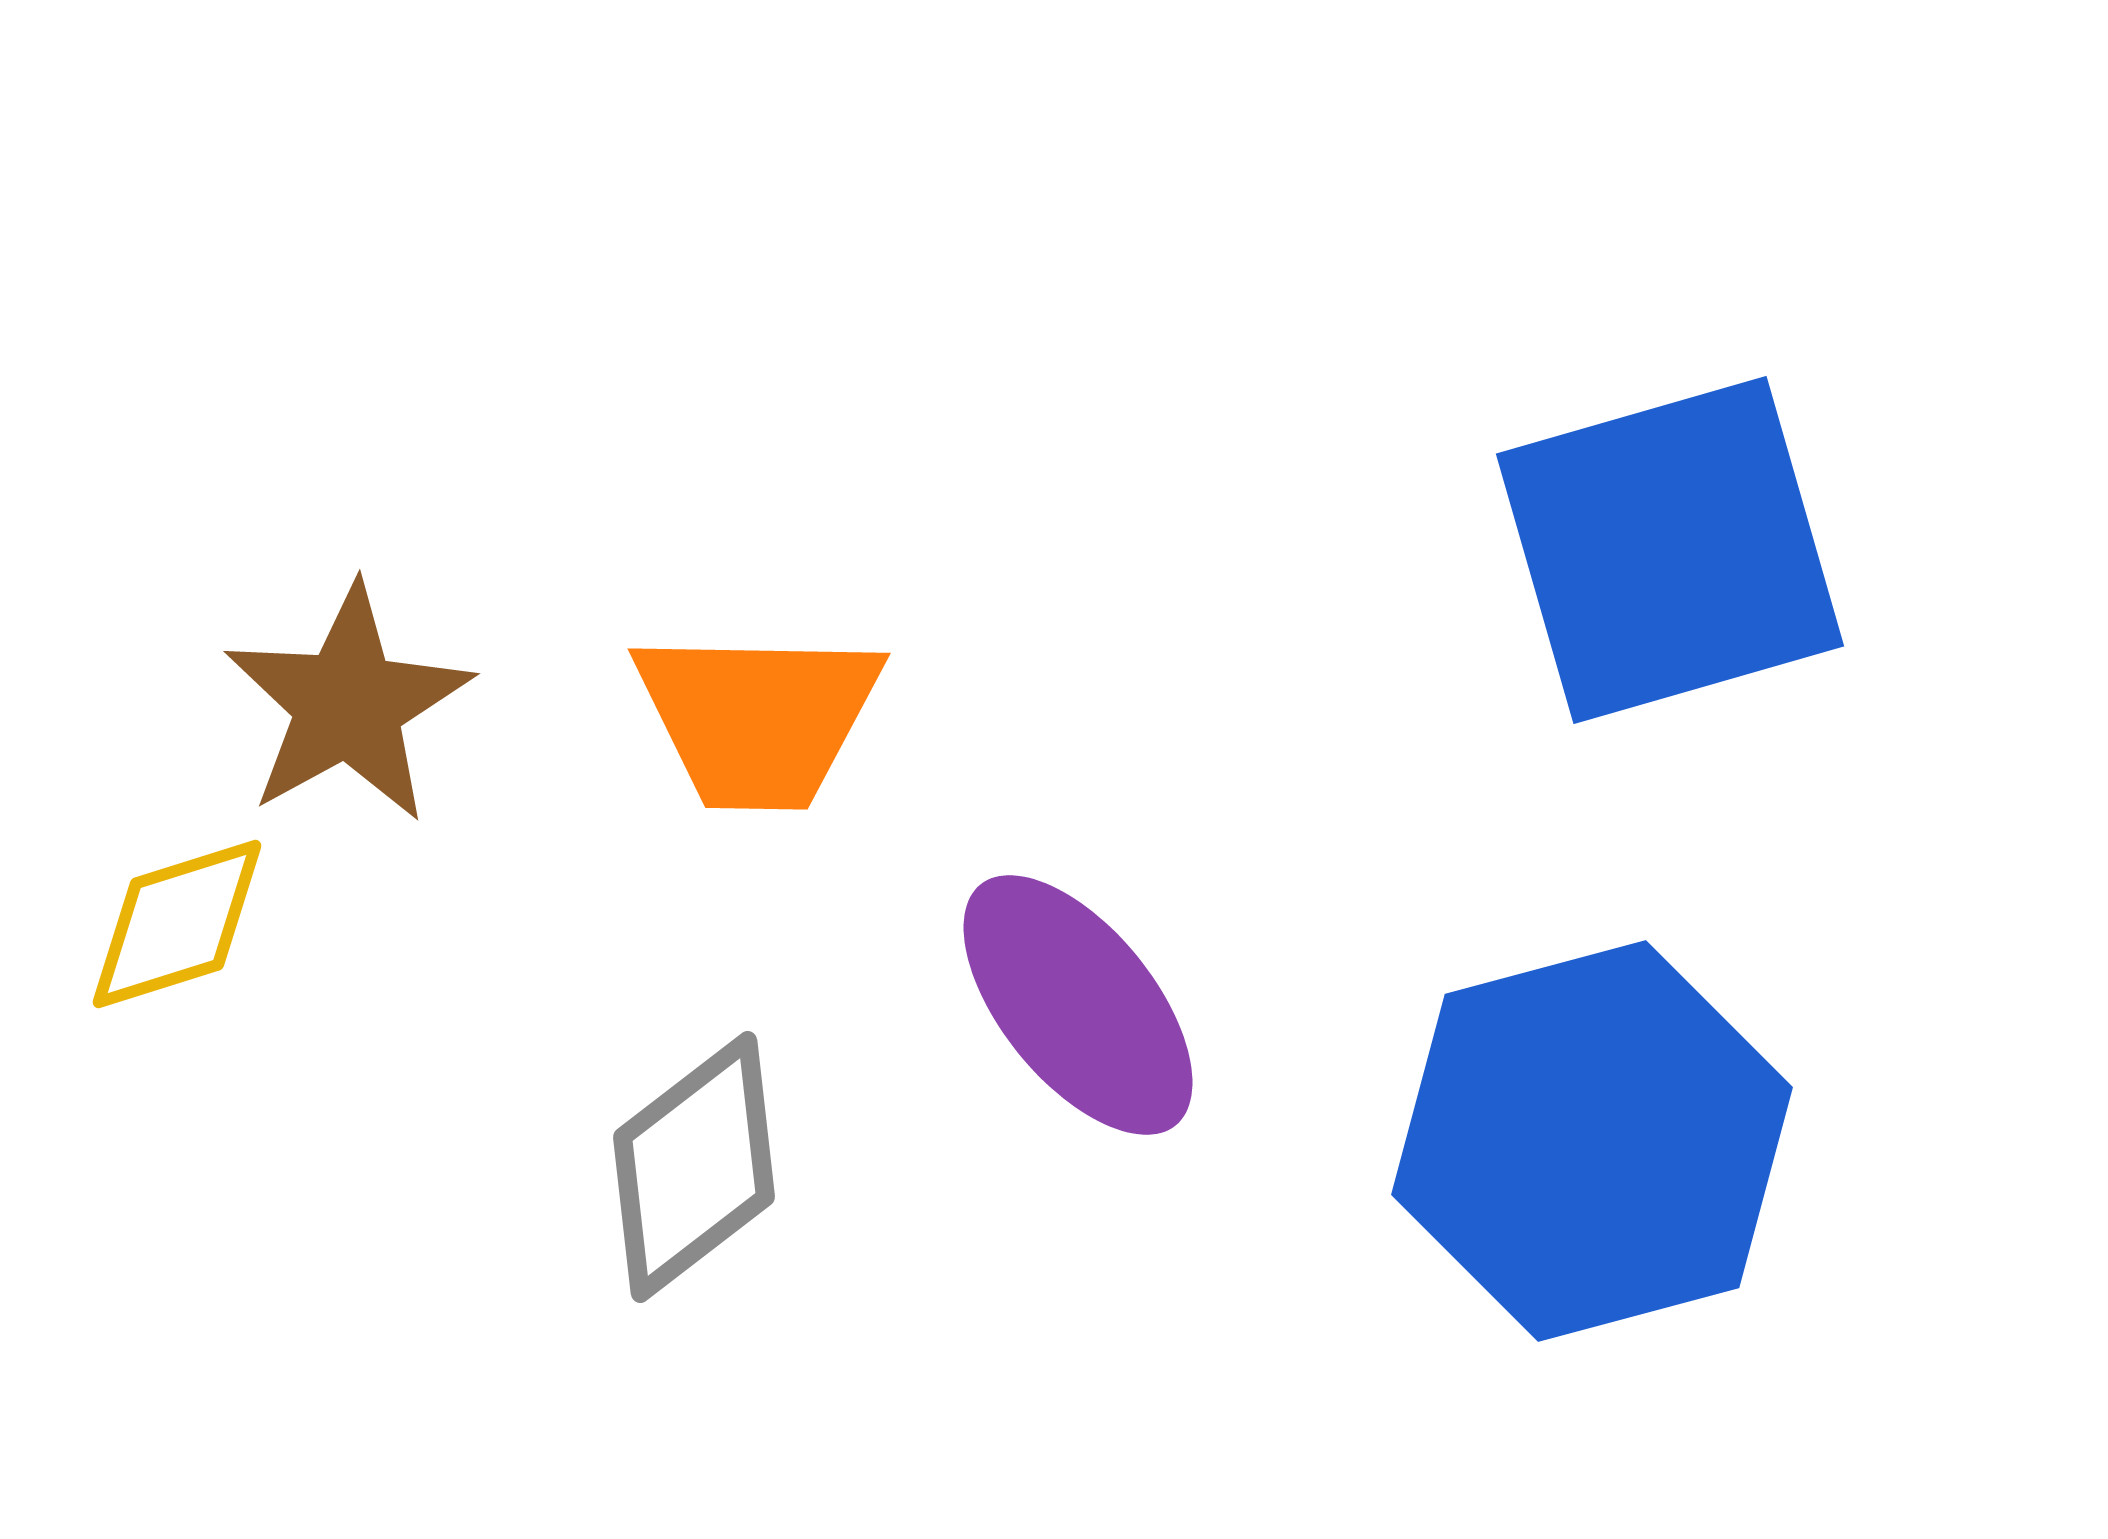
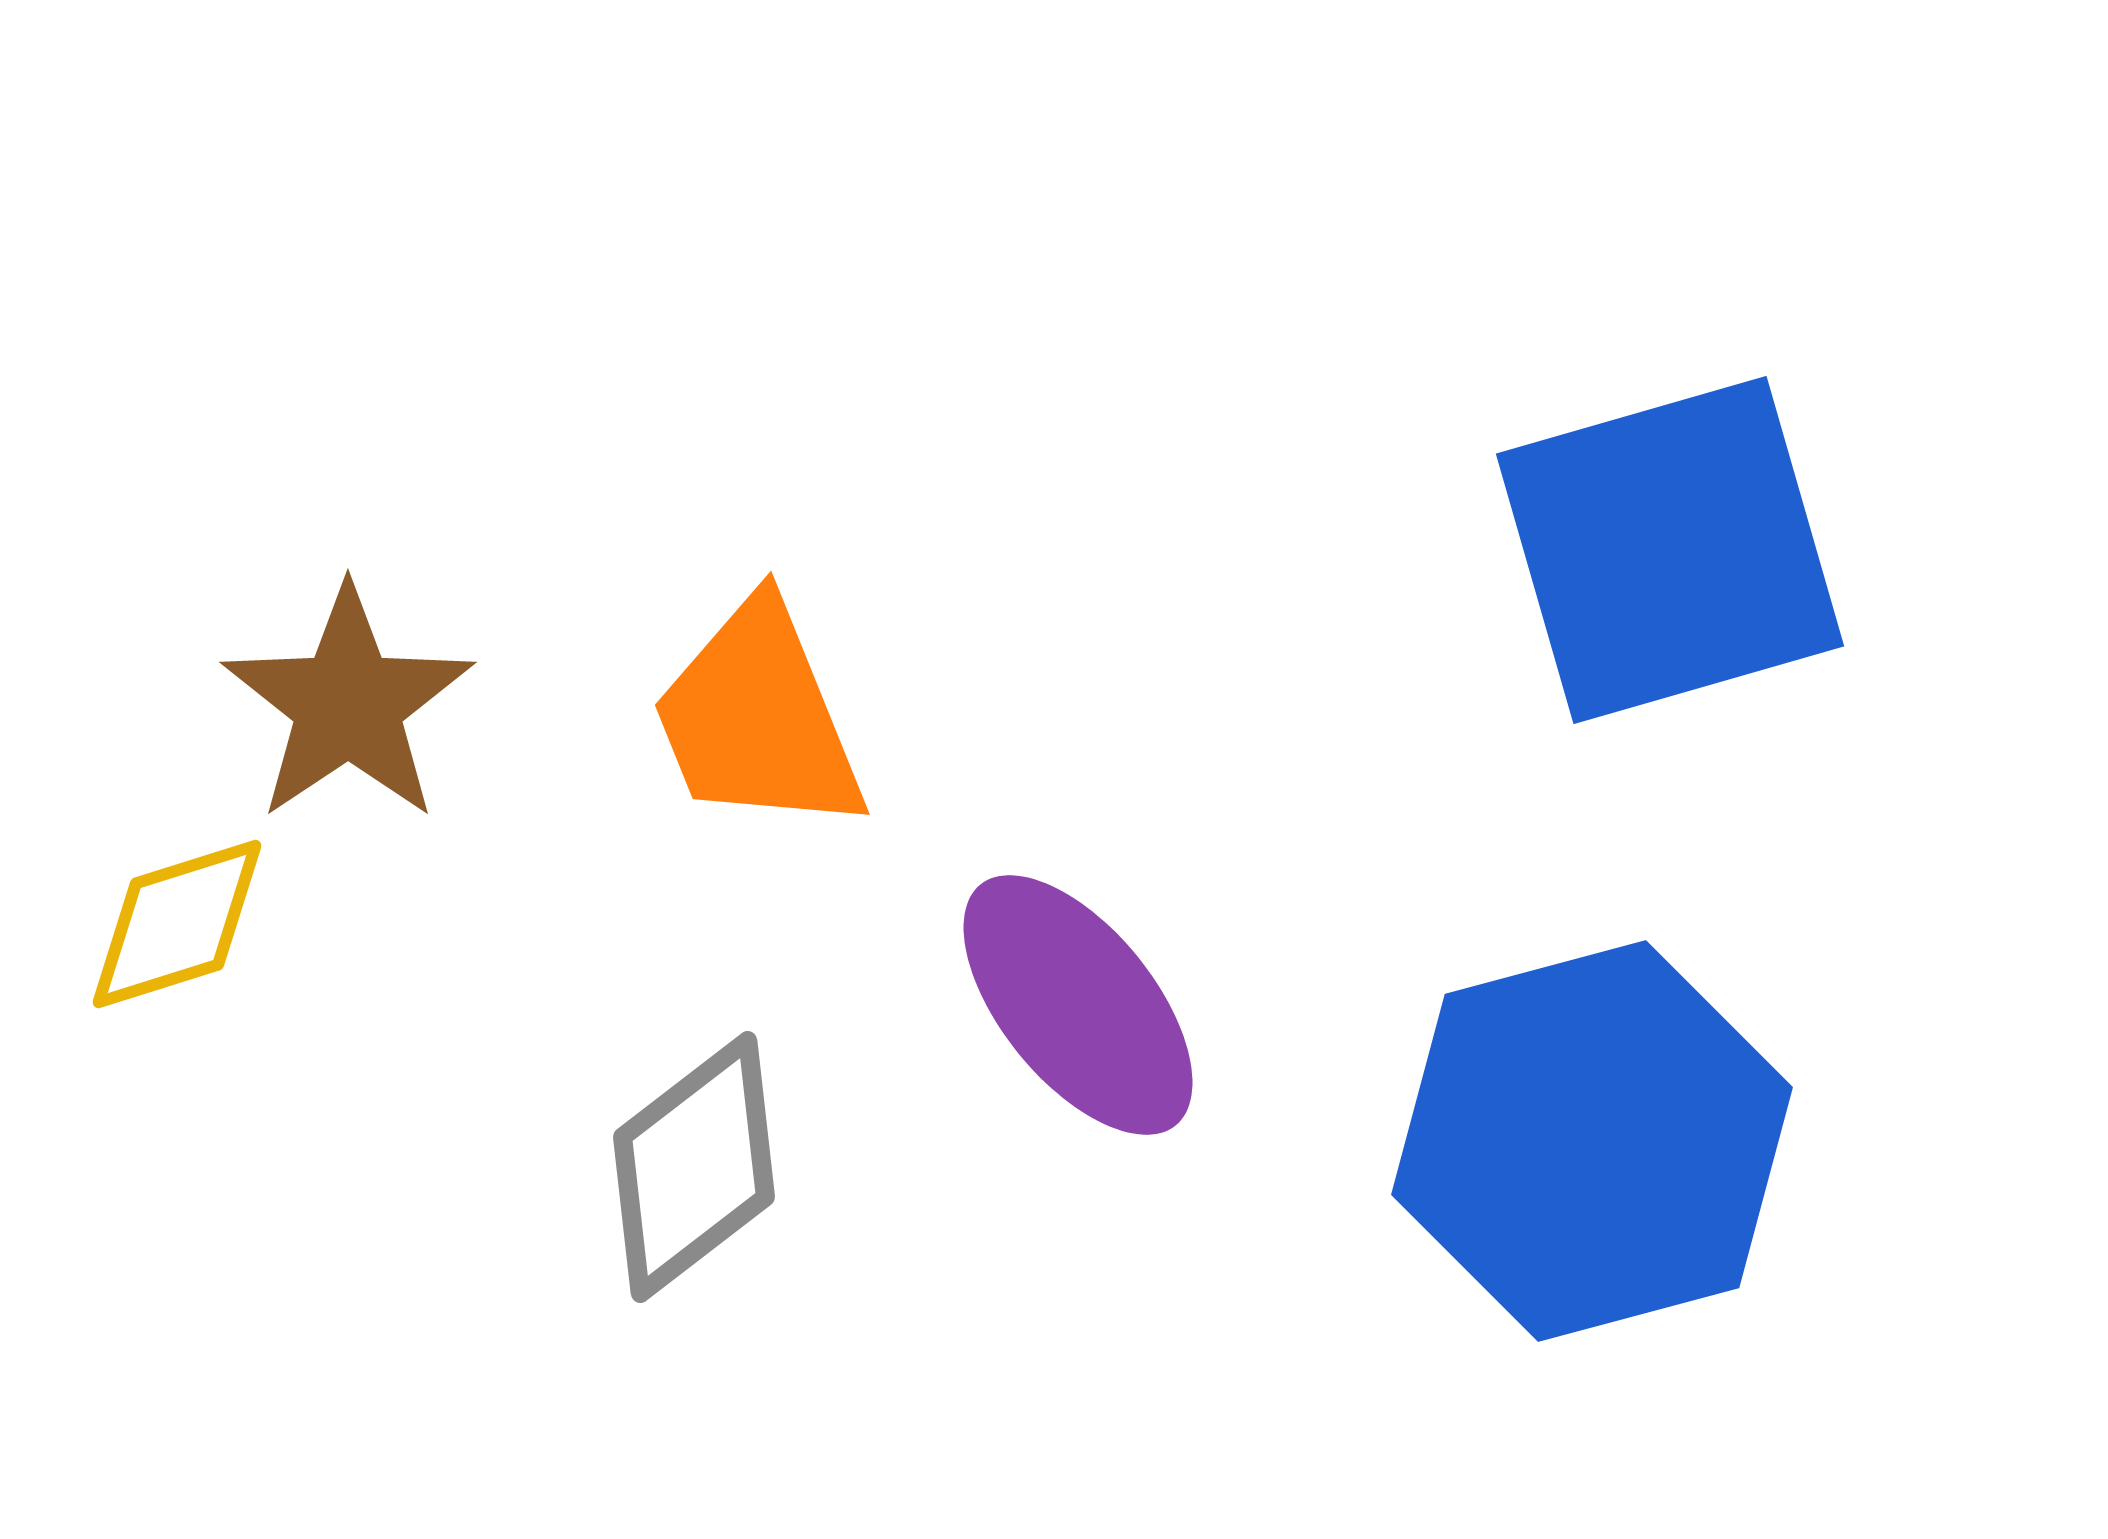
brown star: rotated 5 degrees counterclockwise
orange trapezoid: rotated 67 degrees clockwise
